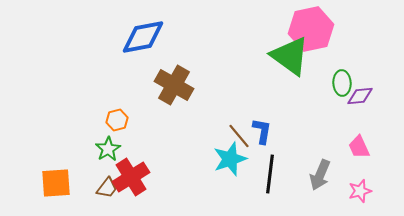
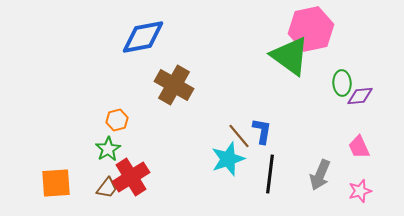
cyan star: moved 2 px left
